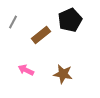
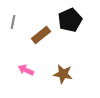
gray line: rotated 16 degrees counterclockwise
